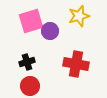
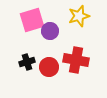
pink square: moved 1 px right, 1 px up
red cross: moved 4 px up
red circle: moved 19 px right, 19 px up
